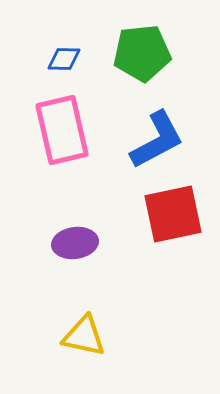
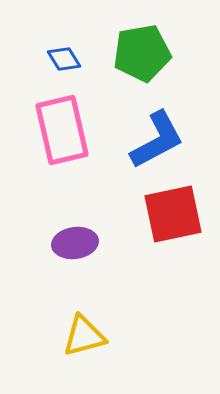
green pentagon: rotated 4 degrees counterclockwise
blue diamond: rotated 56 degrees clockwise
yellow triangle: rotated 27 degrees counterclockwise
